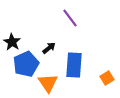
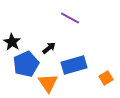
purple line: rotated 24 degrees counterclockwise
blue rectangle: rotated 70 degrees clockwise
orange square: moved 1 px left
